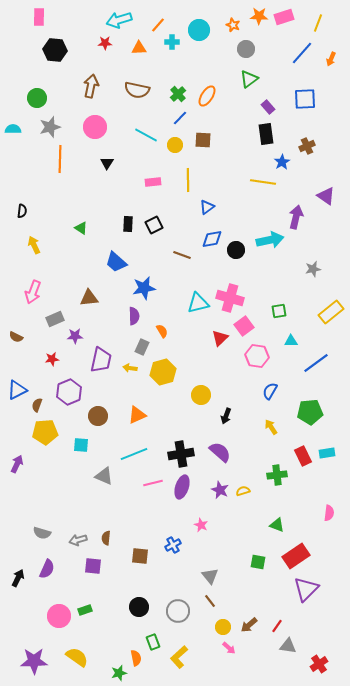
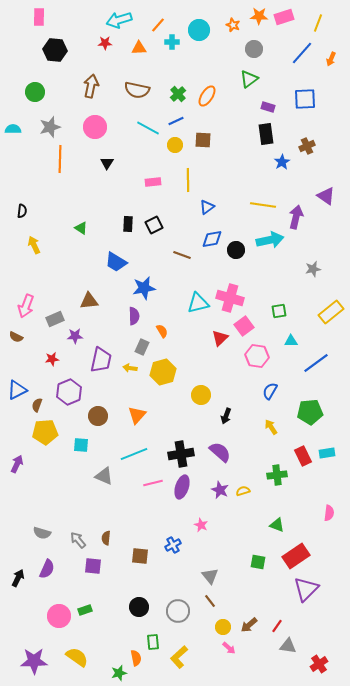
gray circle at (246, 49): moved 8 px right
green circle at (37, 98): moved 2 px left, 6 px up
purple rectangle at (268, 107): rotated 32 degrees counterclockwise
blue line at (180, 118): moved 4 px left, 3 px down; rotated 21 degrees clockwise
cyan line at (146, 135): moved 2 px right, 7 px up
yellow line at (263, 182): moved 23 px down
blue trapezoid at (116, 262): rotated 10 degrees counterclockwise
pink arrow at (33, 292): moved 7 px left, 14 px down
brown triangle at (89, 298): moved 3 px down
orange triangle at (137, 415): rotated 24 degrees counterclockwise
gray arrow at (78, 540): rotated 66 degrees clockwise
green rectangle at (153, 642): rotated 14 degrees clockwise
